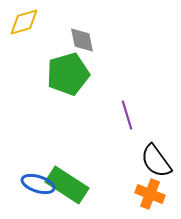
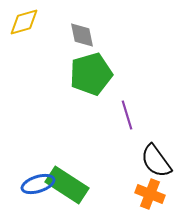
gray diamond: moved 5 px up
green pentagon: moved 23 px right
blue ellipse: rotated 36 degrees counterclockwise
